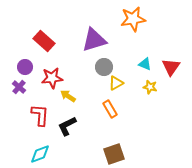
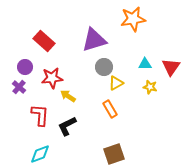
cyan triangle: rotated 24 degrees counterclockwise
